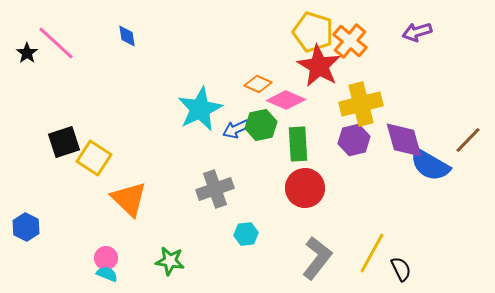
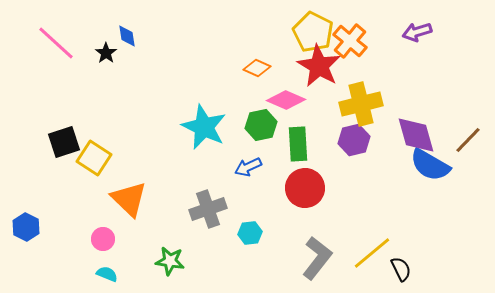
yellow pentagon: rotated 9 degrees clockwise
black star: moved 79 px right
orange diamond: moved 1 px left, 16 px up
cyan star: moved 4 px right, 18 px down; rotated 21 degrees counterclockwise
blue arrow: moved 12 px right, 38 px down
purple diamond: moved 12 px right, 5 px up
gray cross: moved 7 px left, 20 px down
cyan hexagon: moved 4 px right, 1 px up
yellow line: rotated 21 degrees clockwise
pink circle: moved 3 px left, 19 px up
